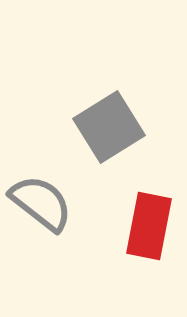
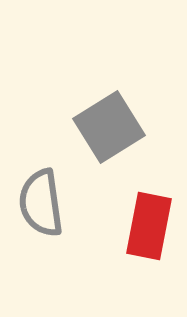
gray semicircle: rotated 136 degrees counterclockwise
